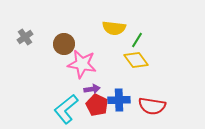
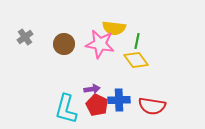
green line: moved 1 px down; rotated 21 degrees counterclockwise
pink star: moved 18 px right, 20 px up
cyan L-shape: rotated 36 degrees counterclockwise
